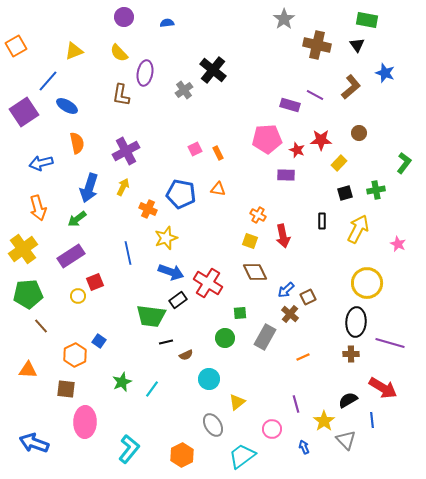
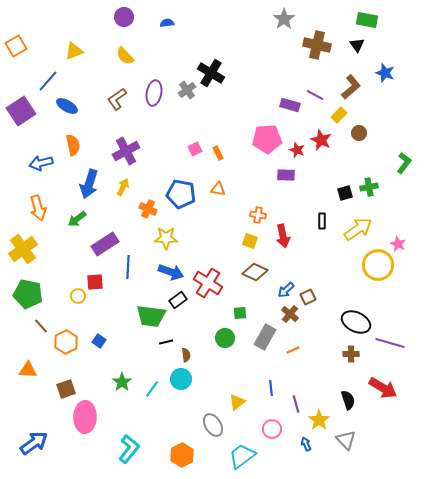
yellow semicircle at (119, 53): moved 6 px right, 3 px down
black cross at (213, 70): moved 2 px left, 3 px down; rotated 8 degrees counterclockwise
purple ellipse at (145, 73): moved 9 px right, 20 px down
gray cross at (184, 90): moved 3 px right
brown L-shape at (121, 95): moved 4 px left, 4 px down; rotated 45 degrees clockwise
purple square at (24, 112): moved 3 px left, 1 px up
red star at (321, 140): rotated 25 degrees clockwise
orange semicircle at (77, 143): moved 4 px left, 2 px down
yellow rectangle at (339, 163): moved 48 px up
blue arrow at (89, 188): moved 4 px up
green cross at (376, 190): moved 7 px left, 3 px up
orange cross at (258, 215): rotated 21 degrees counterclockwise
yellow arrow at (358, 229): rotated 28 degrees clockwise
yellow star at (166, 238): rotated 20 degrees clockwise
blue line at (128, 253): moved 14 px down; rotated 15 degrees clockwise
purple rectangle at (71, 256): moved 34 px right, 12 px up
brown diamond at (255, 272): rotated 40 degrees counterclockwise
red square at (95, 282): rotated 18 degrees clockwise
yellow circle at (367, 283): moved 11 px right, 18 px up
green pentagon at (28, 294): rotated 16 degrees clockwise
black ellipse at (356, 322): rotated 68 degrees counterclockwise
orange hexagon at (75, 355): moved 9 px left, 13 px up
brown semicircle at (186, 355): rotated 72 degrees counterclockwise
orange line at (303, 357): moved 10 px left, 7 px up
cyan circle at (209, 379): moved 28 px left
green star at (122, 382): rotated 12 degrees counterclockwise
brown square at (66, 389): rotated 24 degrees counterclockwise
black semicircle at (348, 400): rotated 102 degrees clockwise
blue line at (372, 420): moved 101 px left, 32 px up
yellow star at (324, 421): moved 5 px left, 1 px up
pink ellipse at (85, 422): moved 5 px up
blue arrow at (34, 443): rotated 124 degrees clockwise
blue arrow at (304, 447): moved 2 px right, 3 px up
